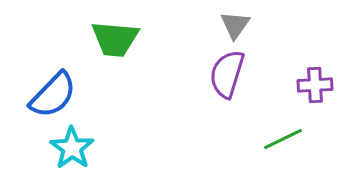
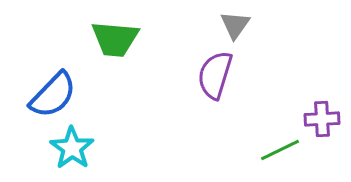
purple semicircle: moved 12 px left, 1 px down
purple cross: moved 7 px right, 34 px down
green line: moved 3 px left, 11 px down
